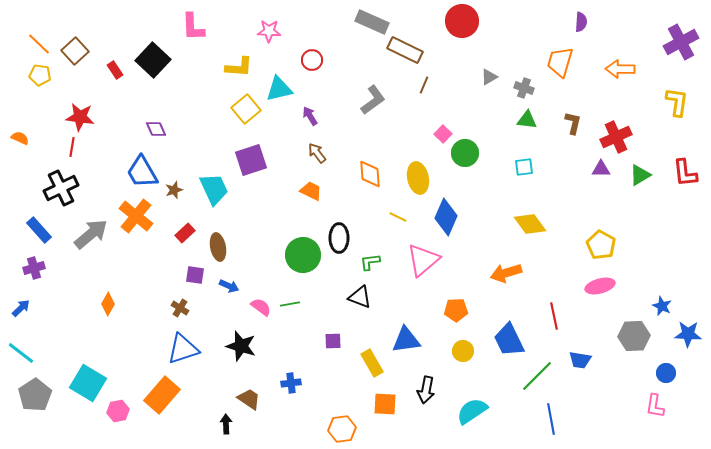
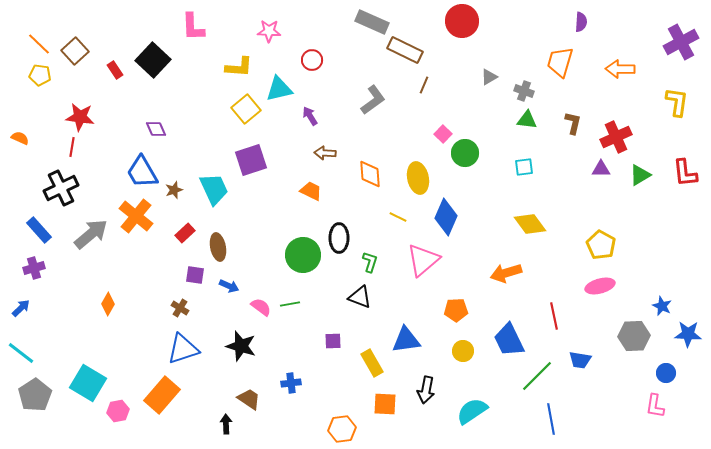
gray cross at (524, 88): moved 3 px down
brown arrow at (317, 153): moved 8 px right; rotated 50 degrees counterclockwise
green L-shape at (370, 262): rotated 115 degrees clockwise
